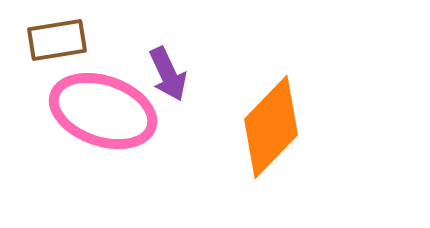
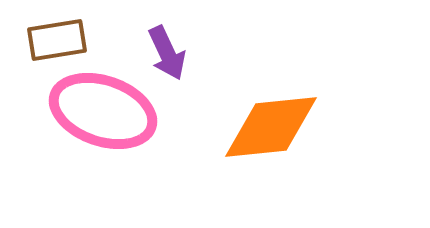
purple arrow: moved 1 px left, 21 px up
orange diamond: rotated 40 degrees clockwise
